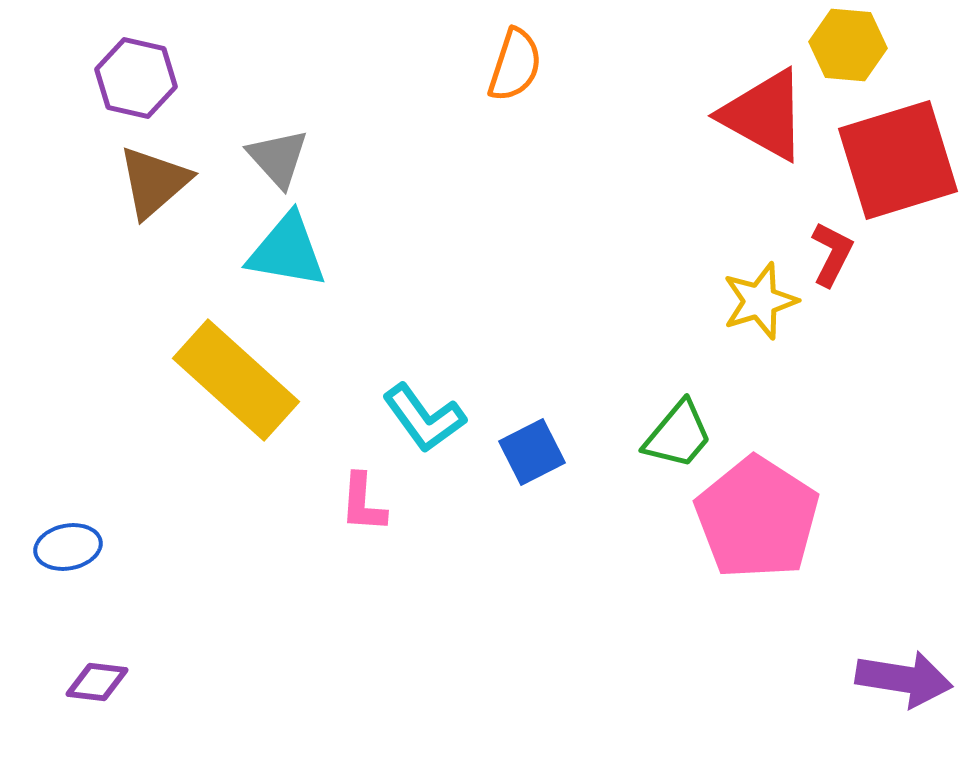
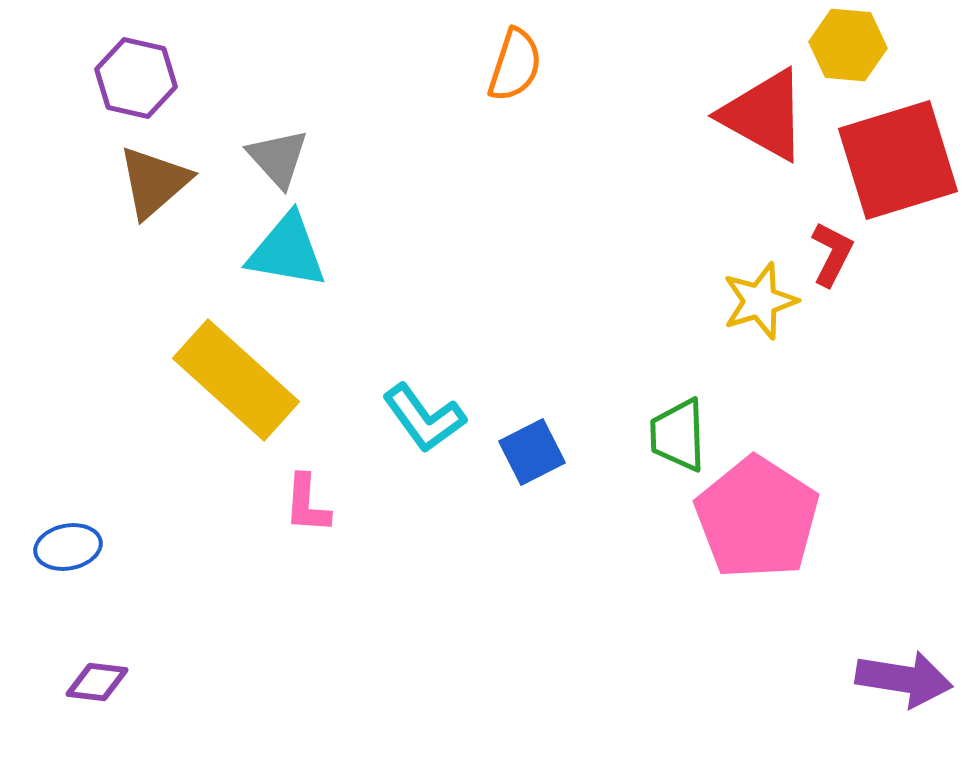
green trapezoid: rotated 138 degrees clockwise
pink L-shape: moved 56 px left, 1 px down
